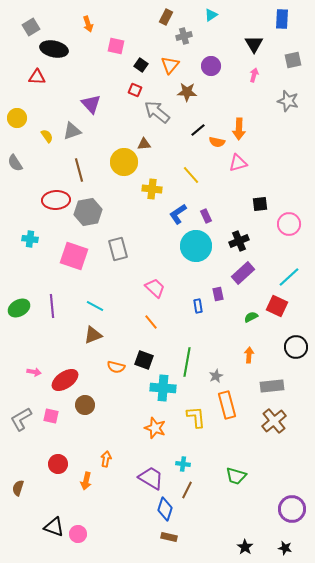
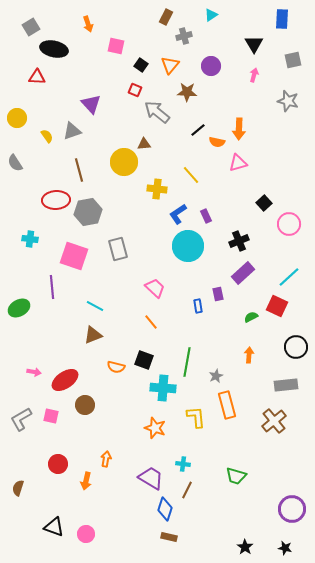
yellow cross at (152, 189): moved 5 px right
black square at (260, 204): moved 4 px right, 1 px up; rotated 35 degrees counterclockwise
cyan circle at (196, 246): moved 8 px left
purple line at (52, 306): moved 19 px up
gray rectangle at (272, 386): moved 14 px right, 1 px up
pink circle at (78, 534): moved 8 px right
